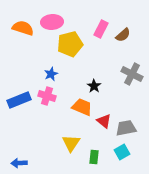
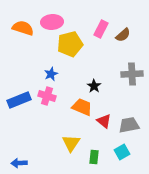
gray cross: rotated 30 degrees counterclockwise
gray trapezoid: moved 3 px right, 3 px up
